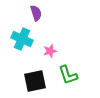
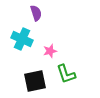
green L-shape: moved 2 px left, 1 px up
